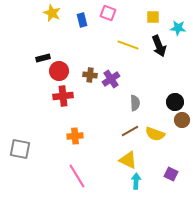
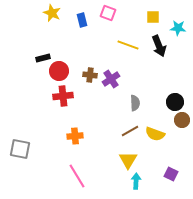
yellow triangle: rotated 36 degrees clockwise
